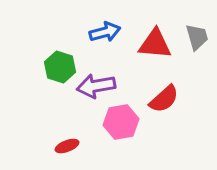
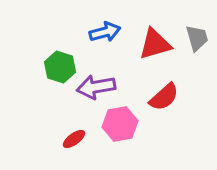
gray trapezoid: moved 1 px down
red triangle: rotated 21 degrees counterclockwise
purple arrow: moved 1 px down
red semicircle: moved 2 px up
pink hexagon: moved 1 px left, 2 px down
red ellipse: moved 7 px right, 7 px up; rotated 15 degrees counterclockwise
